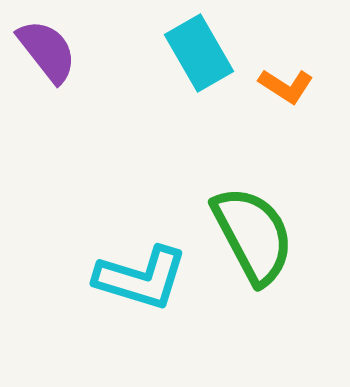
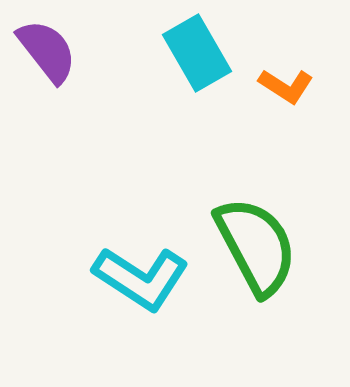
cyan rectangle: moved 2 px left
green semicircle: moved 3 px right, 11 px down
cyan L-shape: rotated 16 degrees clockwise
